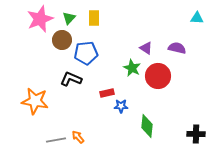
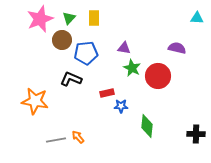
purple triangle: moved 22 px left; rotated 24 degrees counterclockwise
